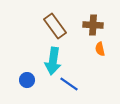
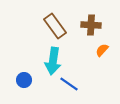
brown cross: moved 2 px left
orange semicircle: moved 2 px right, 1 px down; rotated 56 degrees clockwise
blue circle: moved 3 px left
